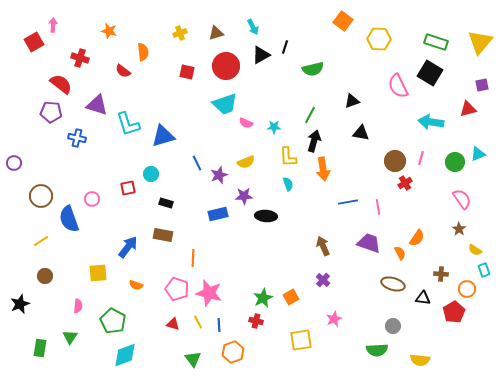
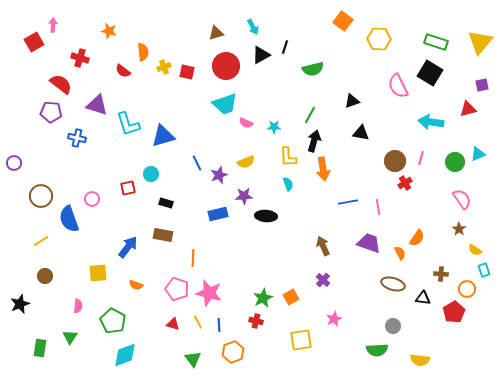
yellow cross at (180, 33): moved 16 px left, 34 px down
